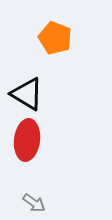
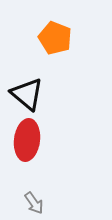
black triangle: rotated 9 degrees clockwise
gray arrow: rotated 20 degrees clockwise
